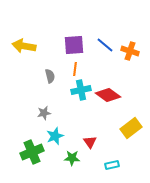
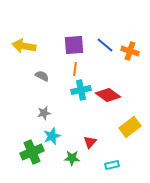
gray semicircle: moved 8 px left; rotated 48 degrees counterclockwise
yellow rectangle: moved 1 px left, 1 px up
cyan star: moved 3 px left
red triangle: rotated 16 degrees clockwise
